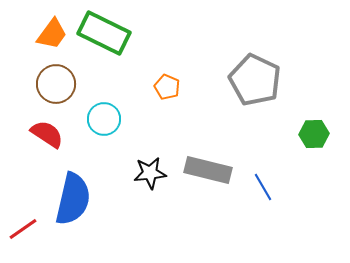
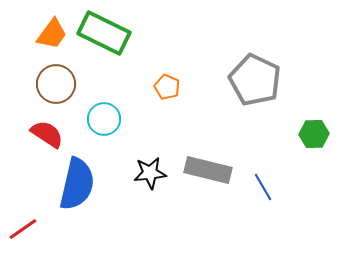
blue semicircle: moved 4 px right, 15 px up
